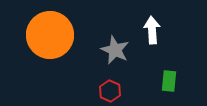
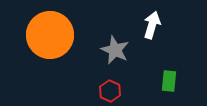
white arrow: moved 5 px up; rotated 20 degrees clockwise
